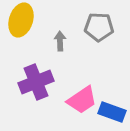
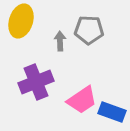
yellow ellipse: moved 1 px down
gray pentagon: moved 10 px left, 3 px down
